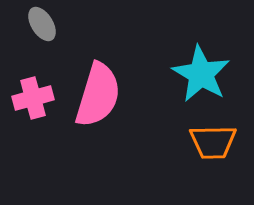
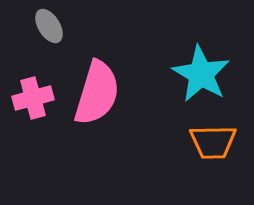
gray ellipse: moved 7 px right, 2 px down
pink semicircle: moved 1 px left, 2 px up
